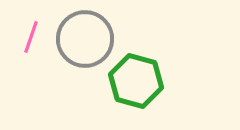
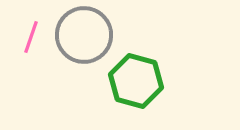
gray circle: moved 1 px left, 4 px up
